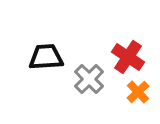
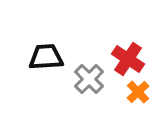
red cross: moved 2 px down
